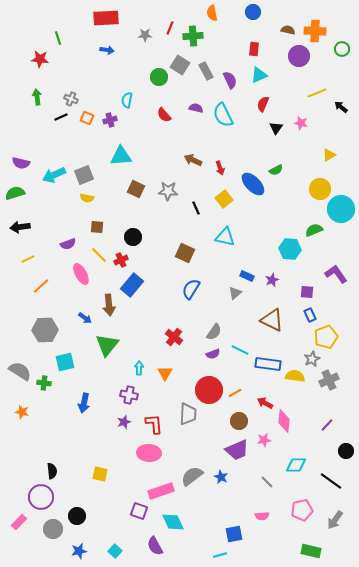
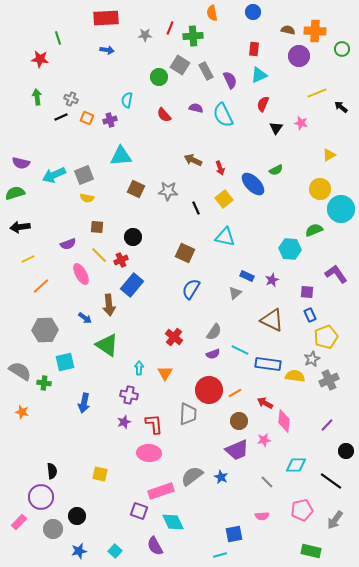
green triangle at (107, 345): rotated 35 degrees counterclockwise
